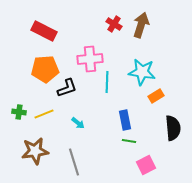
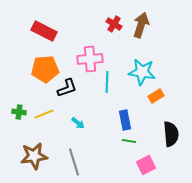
black semicircle: moved 2 px left, 6 px down
brown star: moved 1 px left, 5 px down
